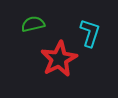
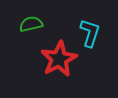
green semicircle: moved 2 px left
